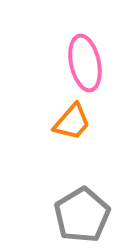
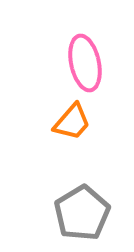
gray pentagon: moved 2 px up
